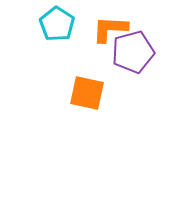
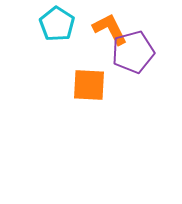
orange L-shape: rotated 60 degrees clockwise
orange square: moved 2 px right, 8 px up; rotated 9 degrees counterclockwise
